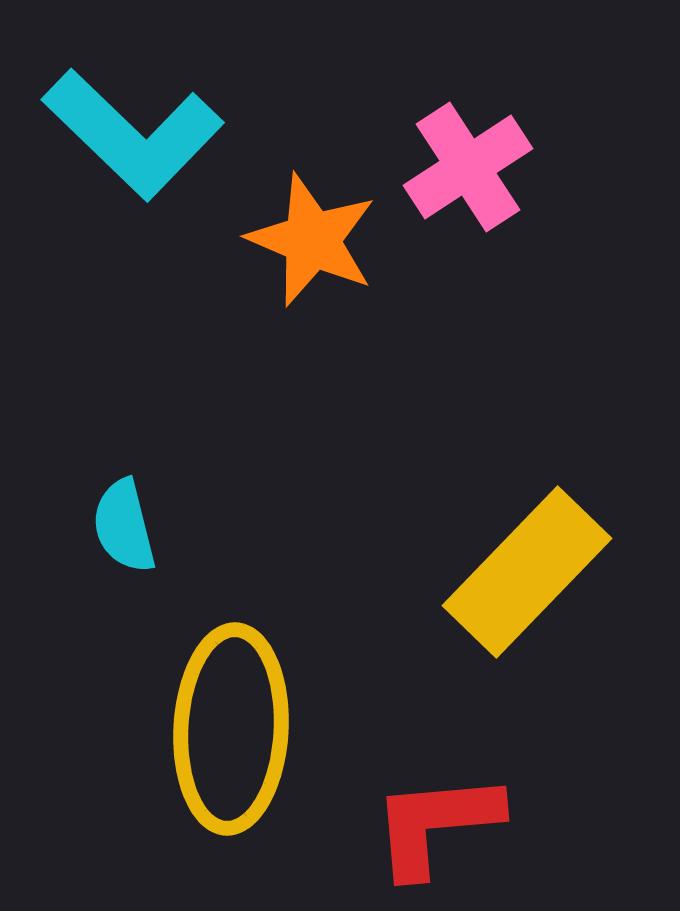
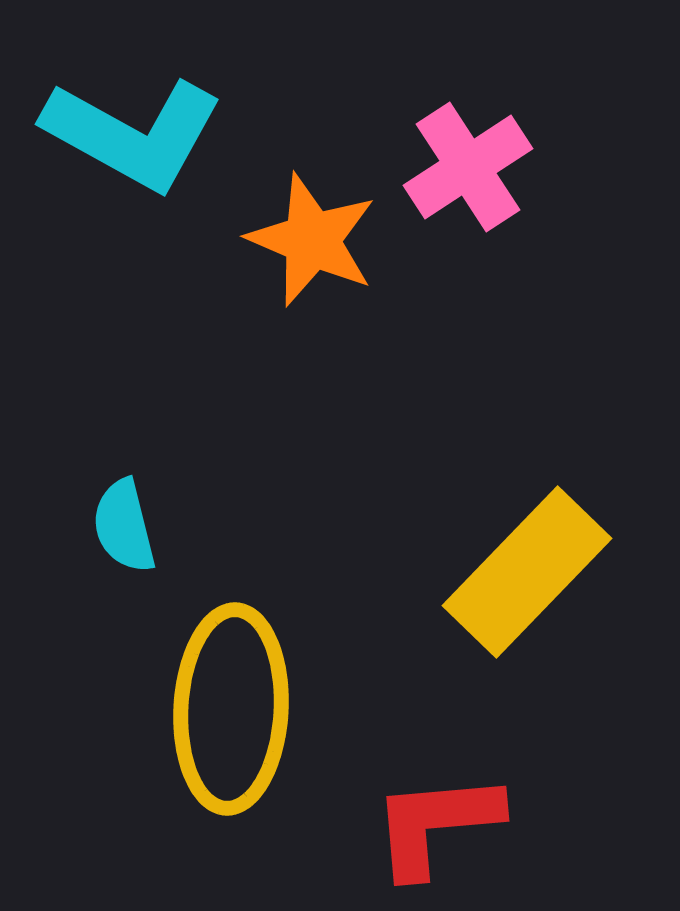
cyan L-shape: rotated 15 degrees counterclockwise
yellow ellipse: moved 20 px up
